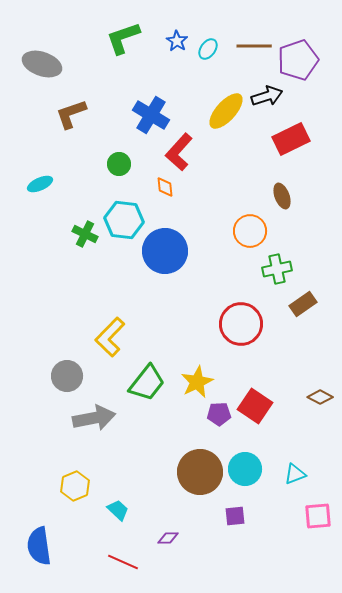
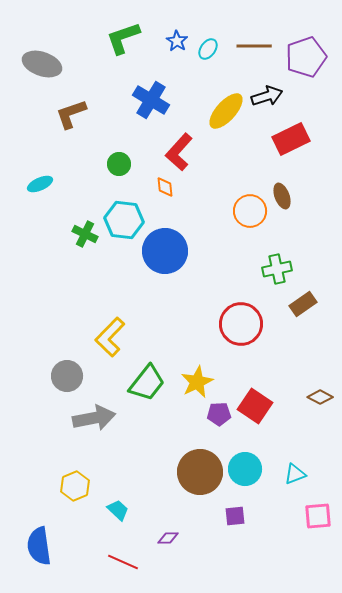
purple pentagon at (298, 60): moved 8 px right, 3 px up
blue cross at (151, 115): moved 15 px up
orange circle at (250, 231): moved 20 px up
